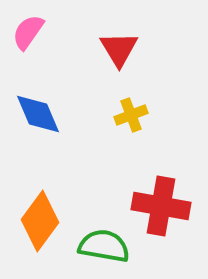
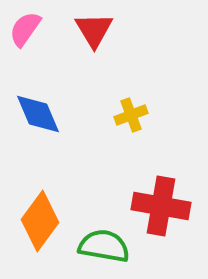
pink semicircle: moved 3 px left, 3 px up
red triangle: moved 25 px left, 19 px up
